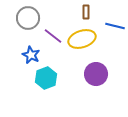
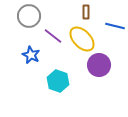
gray circle: moved 1 px right, 2 px up
yellow ellipse: rotated 64 degrees clockwise
purple circle: moved 3 px right, 9 px up
cyan hexagon: moved 12 px right, 3 px down; rotated 20 degrees counterclockwise
